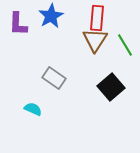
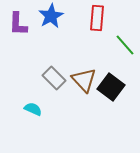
brown triangle: moved 11 px left, 40 px down; rotated 16 degrees counterclockwise
green line: rotated 10 degrees counterclockwise
gray rectangle: rotated 10 degrees clockwise
black square: rotated 12 degrees counterclockwise
